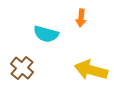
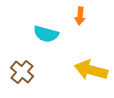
orange arrow: moved 1 px left, 2 px up
brown cross: moved 4 px down
